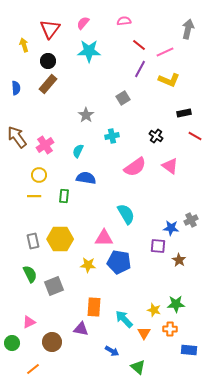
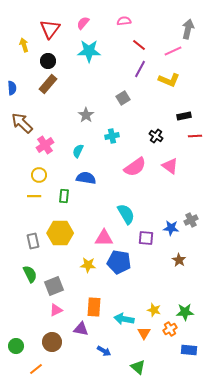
pink line at (165, 52): moved 8 px right, 1 px up
blue semicircle at (16, 88): moved 4 px left
black rectangle at (184, 113): moved 3 px down
red line at (195, 136): rotated 32 degrees counterclockwise
brown arrow at (17, 137): moved 5 px right, 14 px up; rotated 10 degrees counterclockwise
yellow hexagon at (60, 239): moved 6 px up
purple square at (158, 246): moved 12 px left, 8 px up
green star at (176, 304): moved 9 px right, 8 px down
cyan arrow at (124, 319): rotated 36 degrees counterclockwise
pink triangle at (29, 322): moved 27 px right, 12 px up
orange cross at (170, 329): rotated 32 degrees counterclockwise
green circle at (12, 343): moved 4 px right, 3 px down
blue arrow at (112, 351): moved 8 px left
orange line at (33, 369): moved 3 px right
